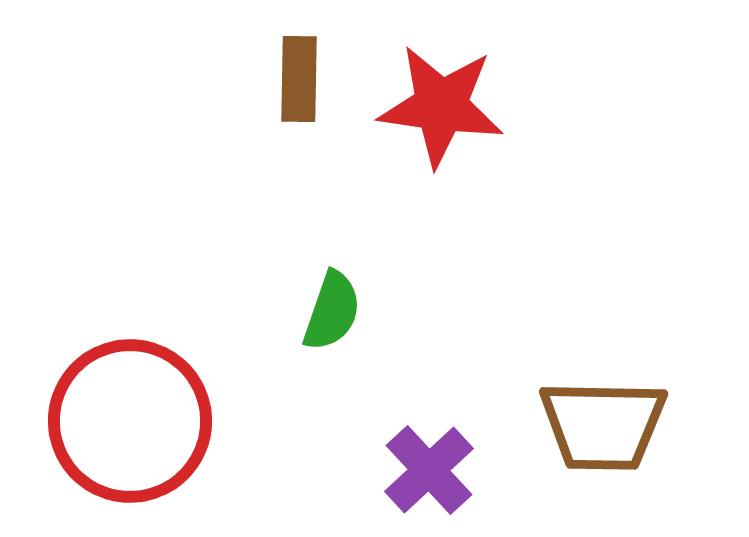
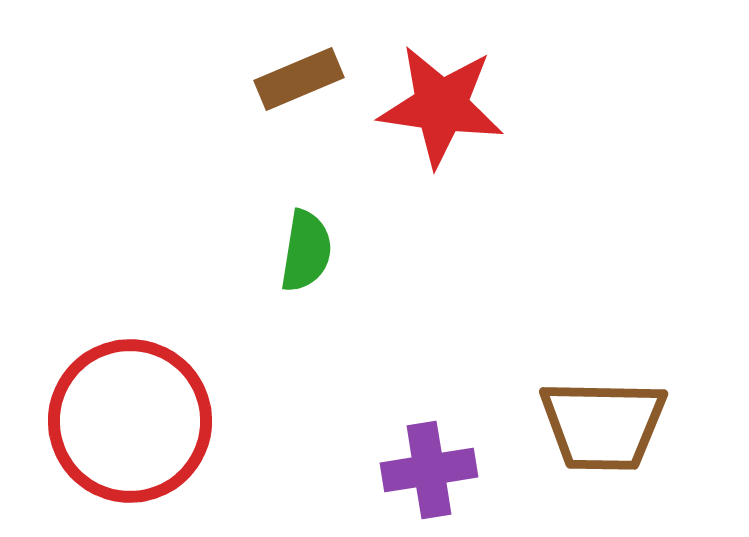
brown rectangle: rotated 66 degrees clockwise
green semicircle: moved 26 px left, 60 px up; rotated 10 degrees counterclockwise
purple cross: rotated 34 degrees clockwise
